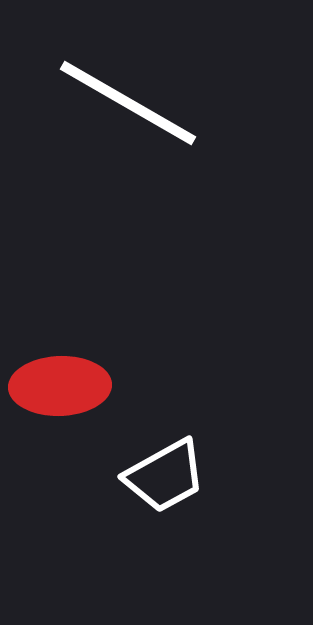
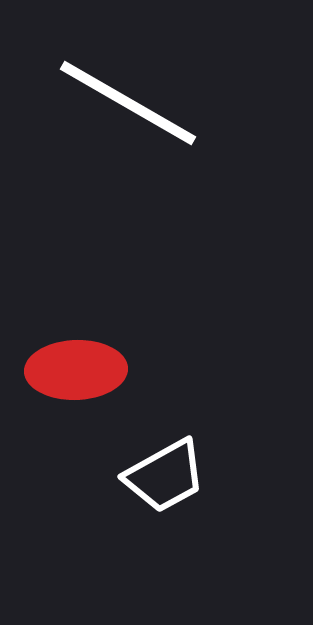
red ellipse: moved 16 px right, 16 px up
